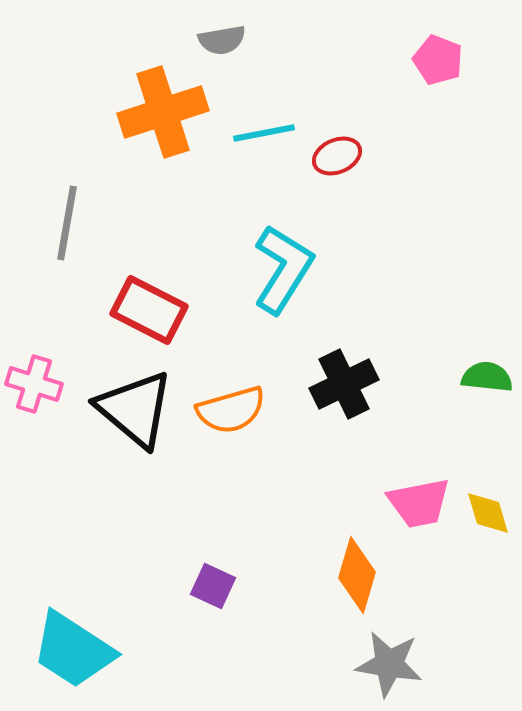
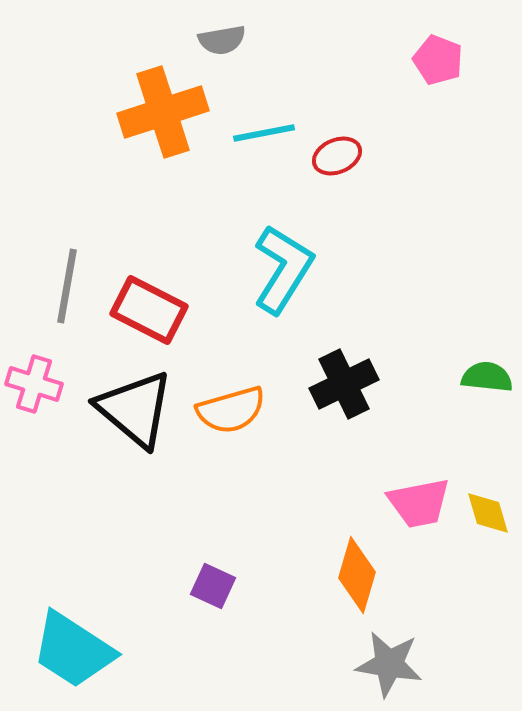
gray line: moved 63 px down
